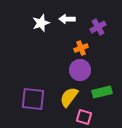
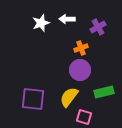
green rectangle: moved 2 px right
